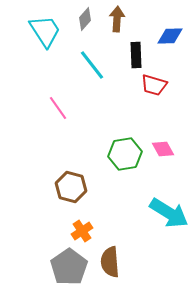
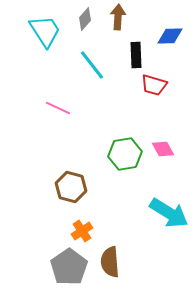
brown arrow: moved 1 px right, 2 px up
pink line: rotated 30 degrees counterclockwise
